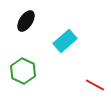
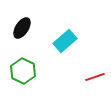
black ellipse: moved 4 px left, 7 px down
red line: moved 8 px up; rotated 48 degrees counterclockwise
